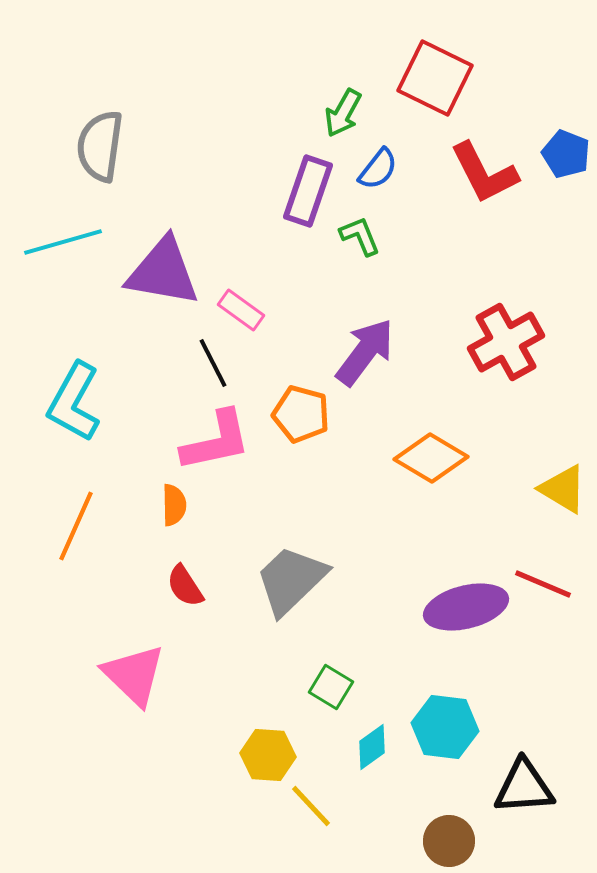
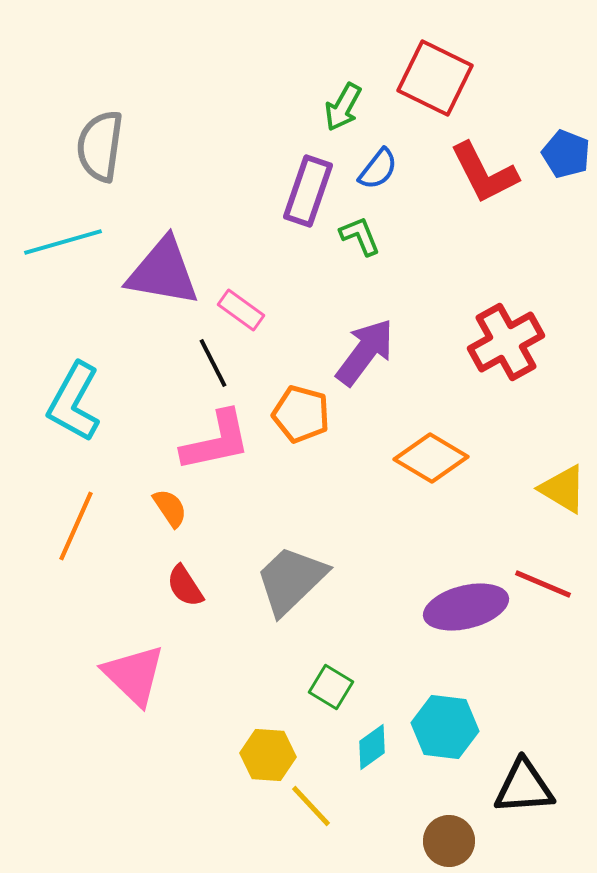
green arrow: moved 6 px up
orange semicircle: moved 4 px left, 3 px down; rotated 33 degrees counterclockwise
